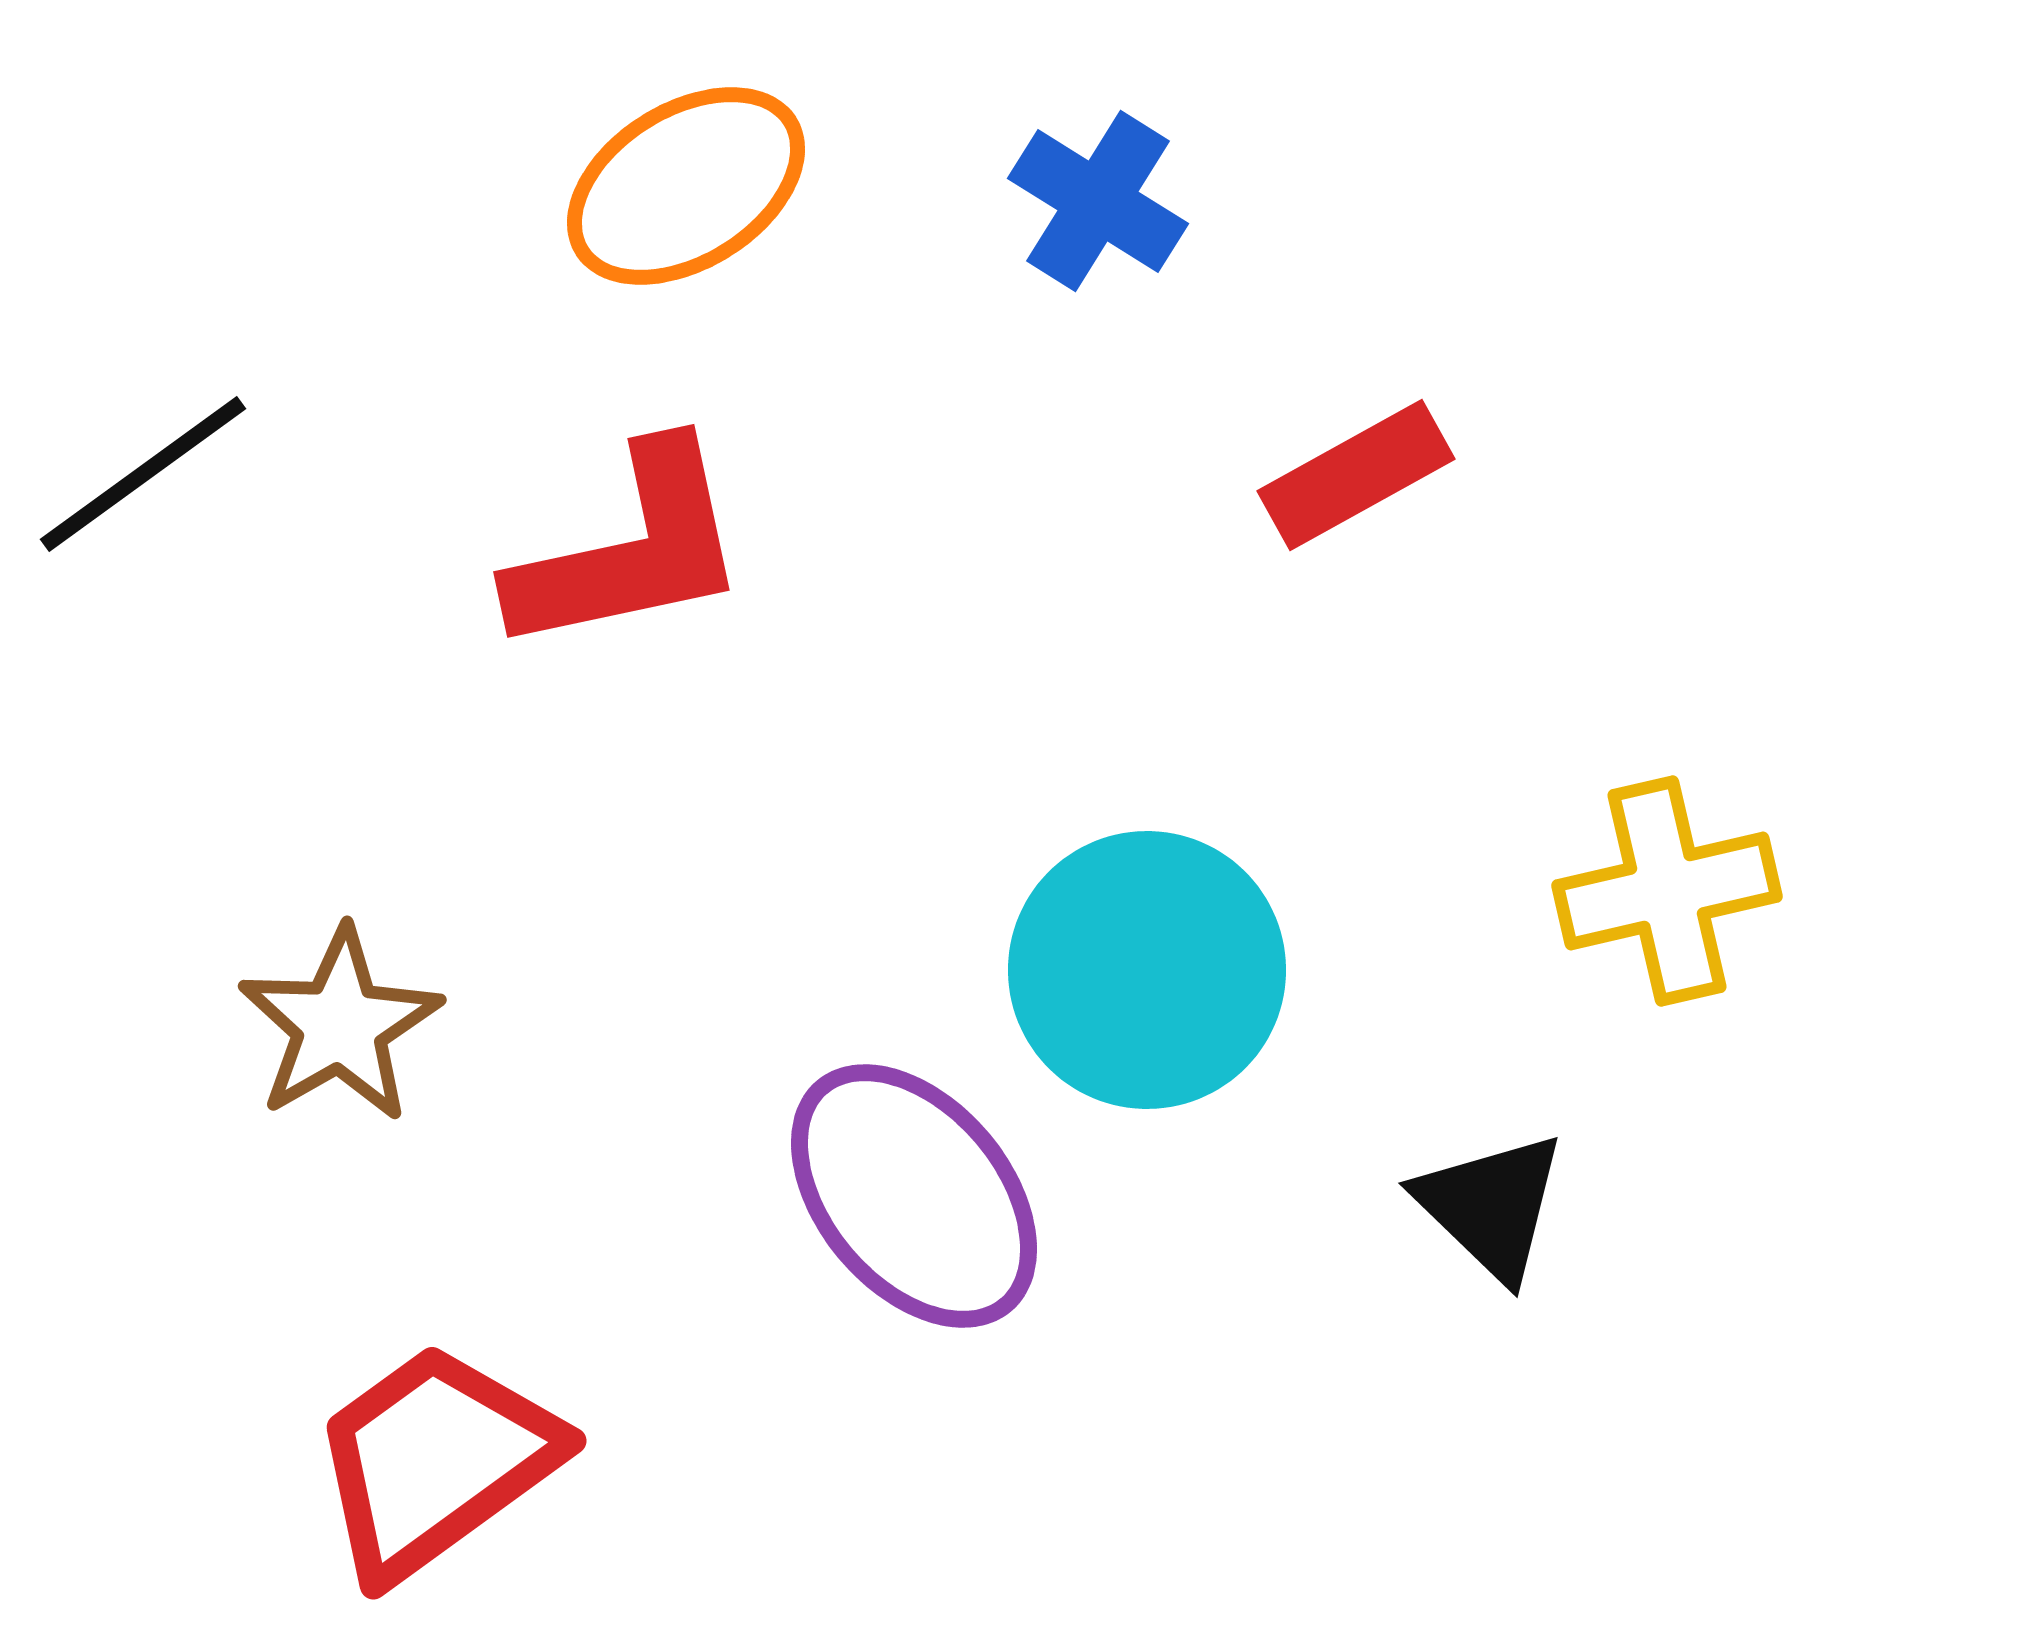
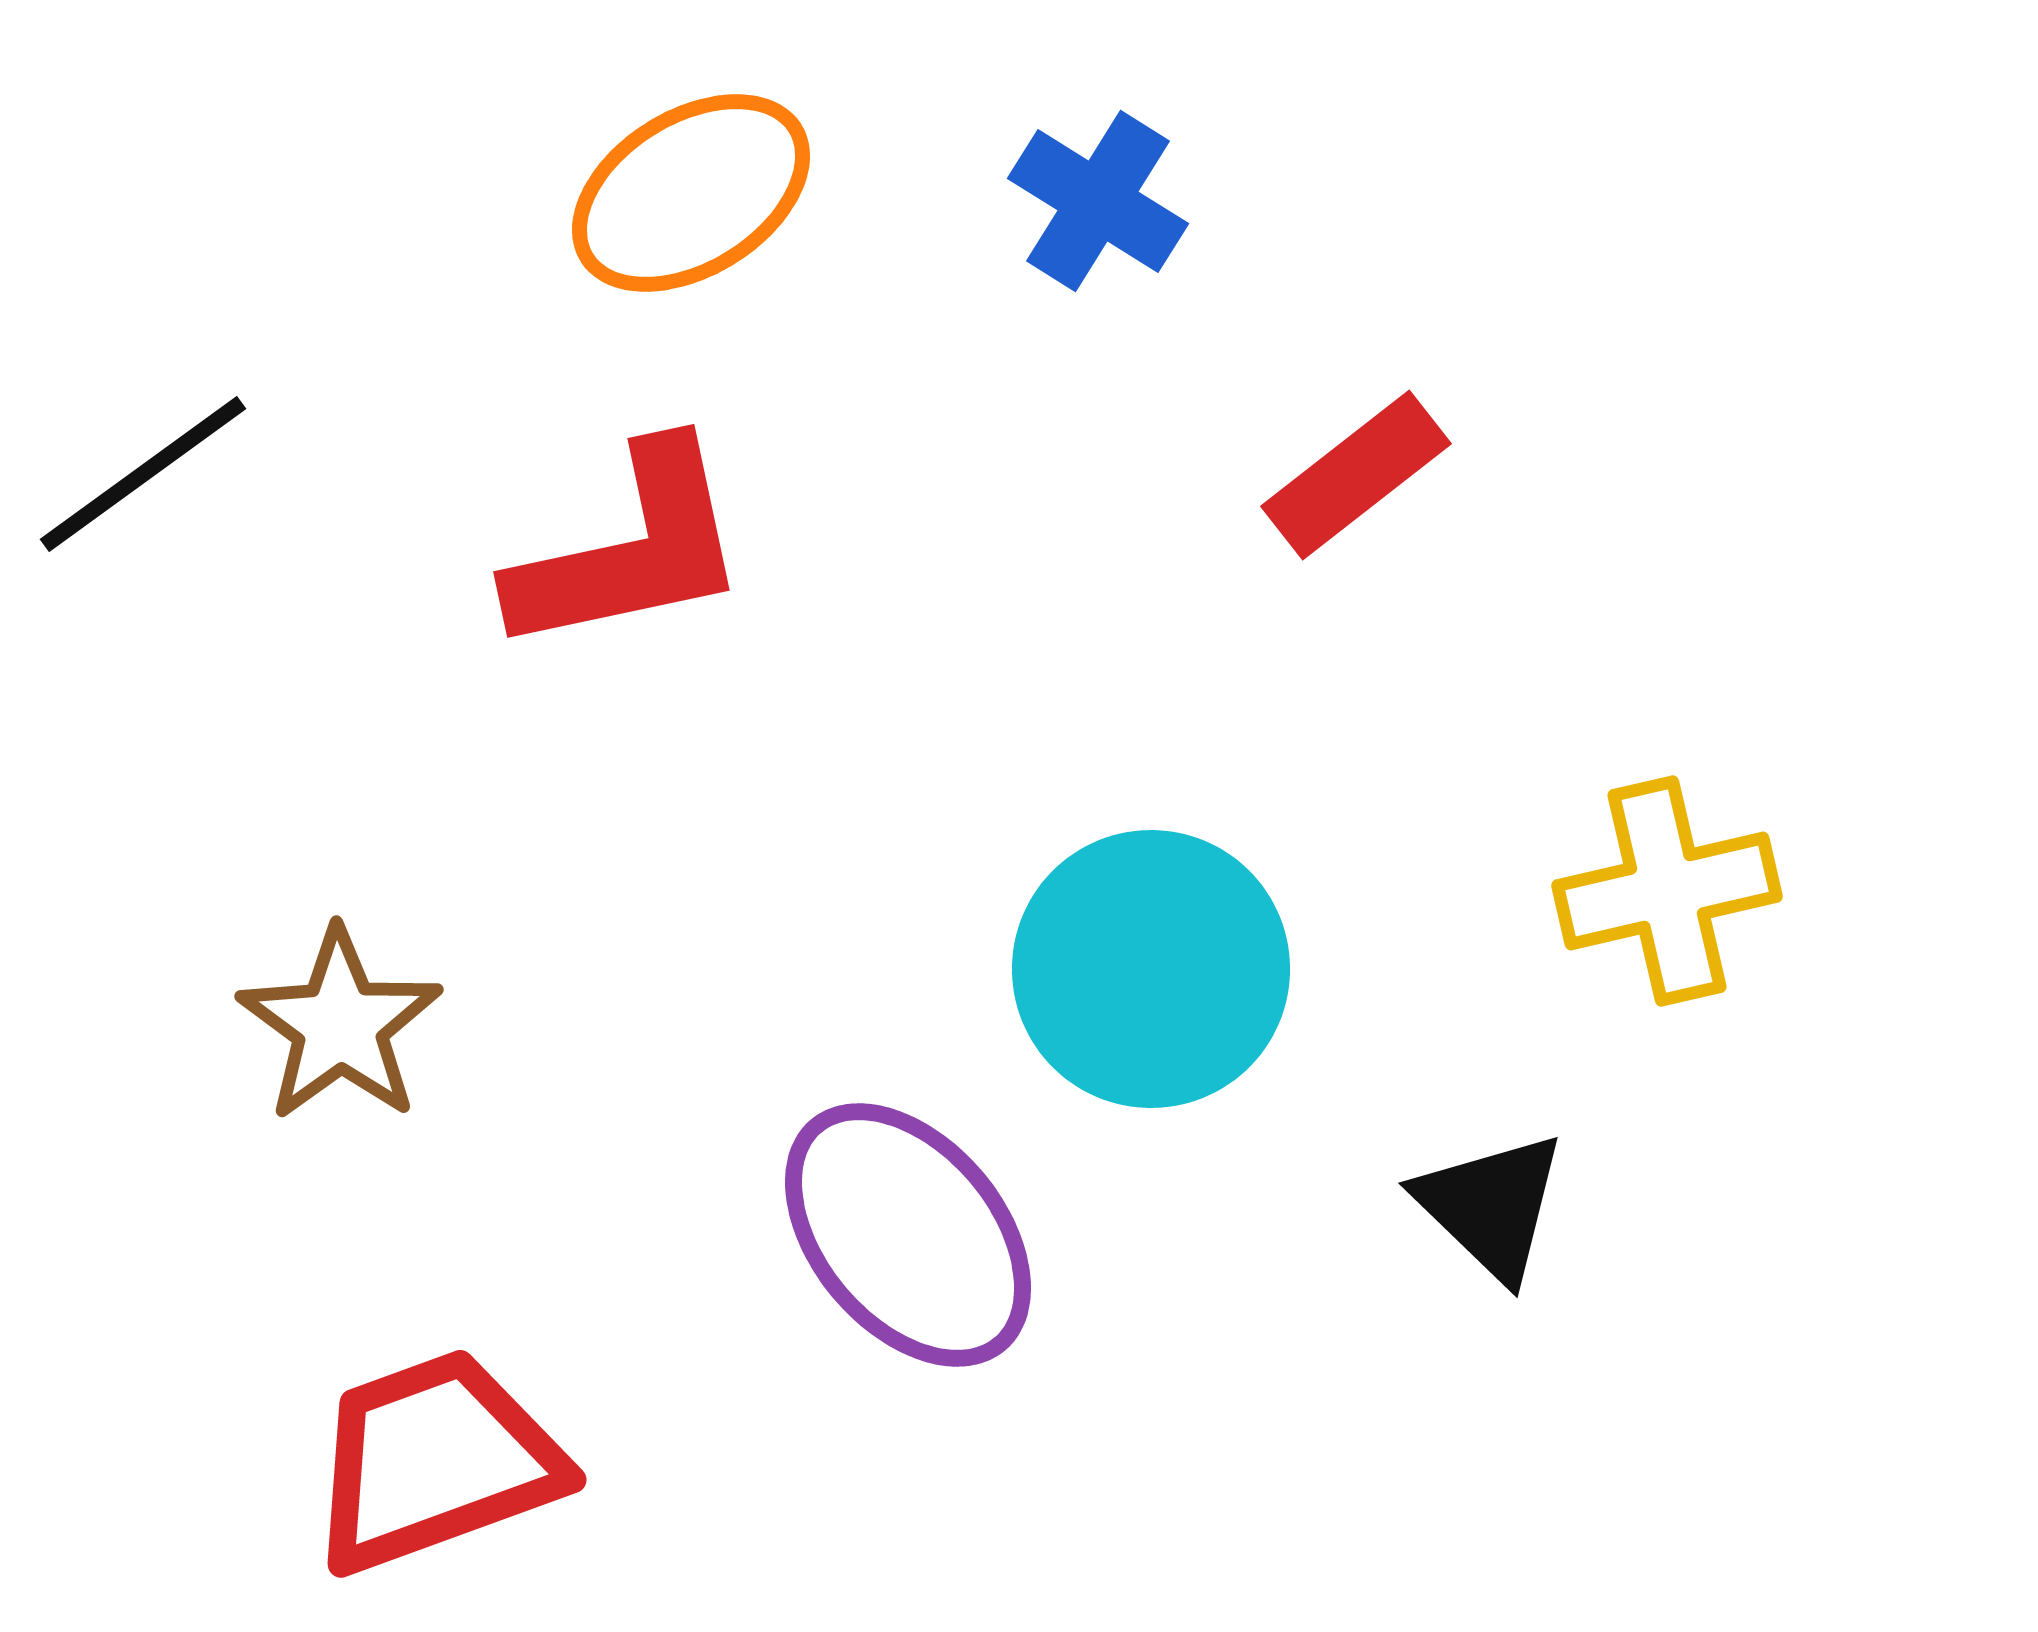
orange ellipse: moved 5 px right, 7 px down
red rectangle: rotated 9 degrees counterclockwise
cyan circle: moved 4 px right, 1 px up
brown star: rotated 6 degrees counterclockwise
purple ellipse: moved 6 px left, 39 px down
red trapezoid: rotated 16 degrees clockwise
